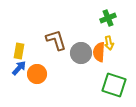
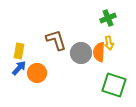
orange circle: moved 1 px up
